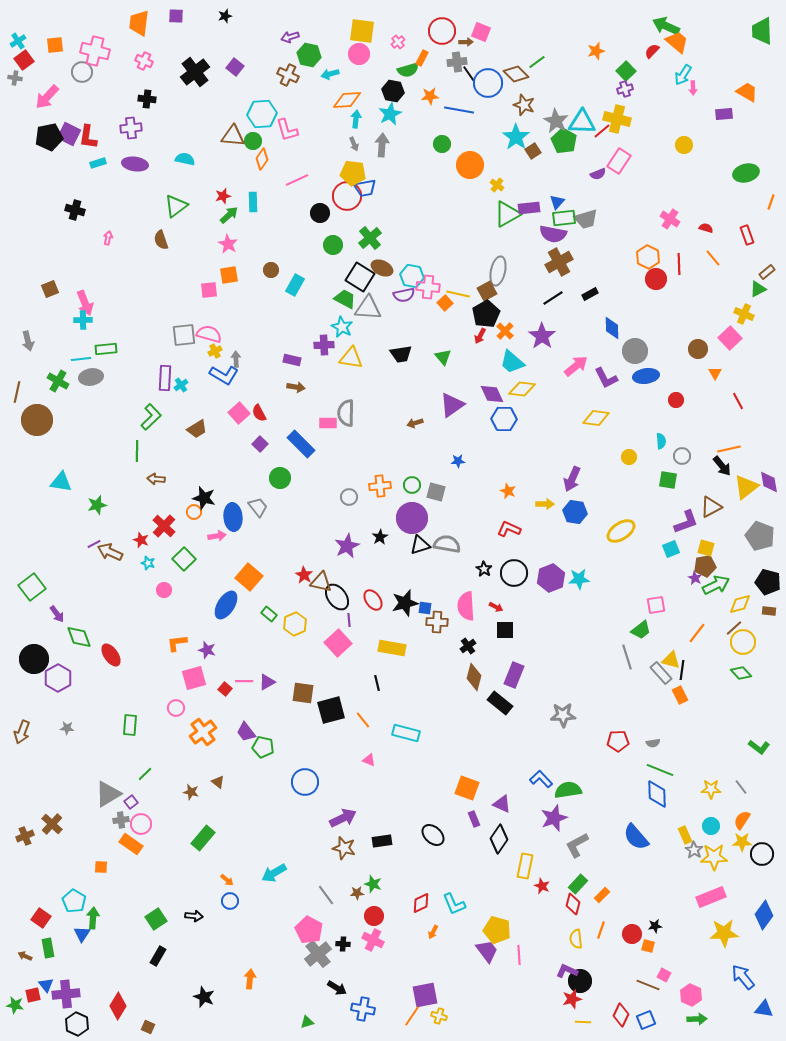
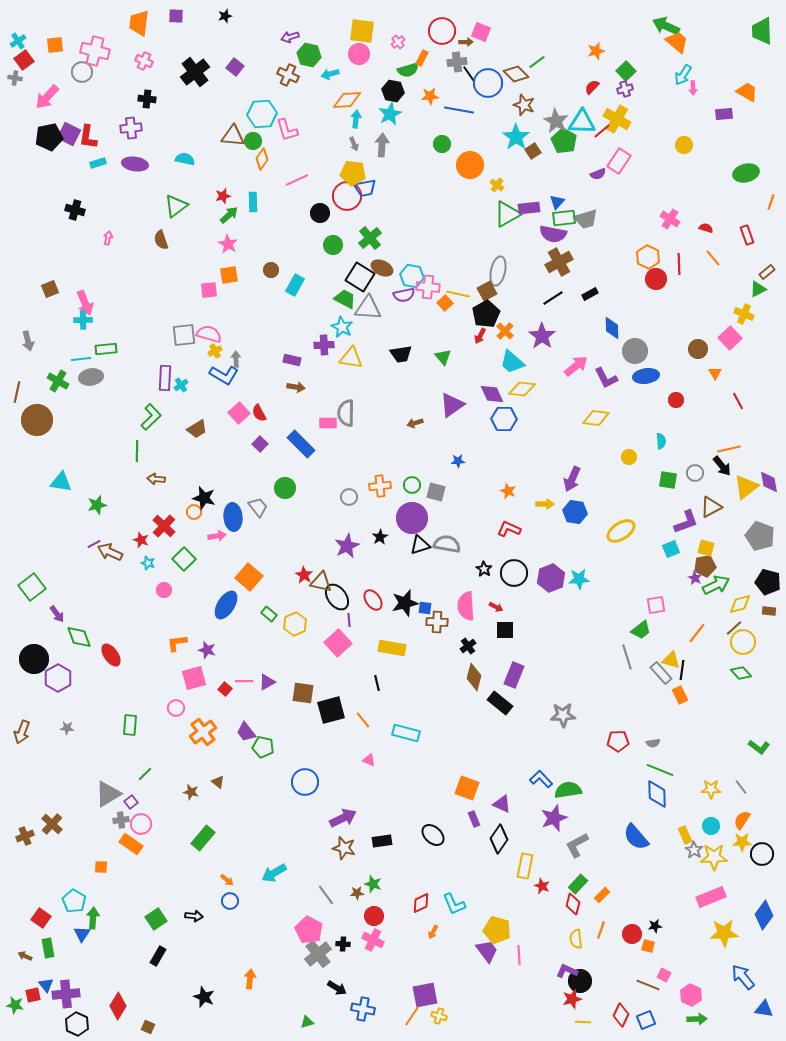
red semicircle at (652, 51): moved 60 px left, 36 px down
yellow cross at (617, 119): rotated 16 degrees clockwise
gray circle at (682, 456): moved 13 px right, 17 px down
green circle at (280, 478): moved 5 px right, 10 px down
